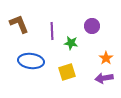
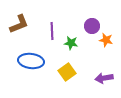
brown L-shape: rotated 90 degrees clockwise
orange star: moved 18 px up; rotated 24 degrees counterclockwise
yellow square: rotated 18 degrees counterclockwise
